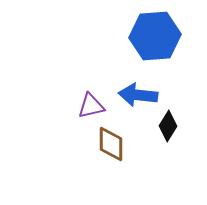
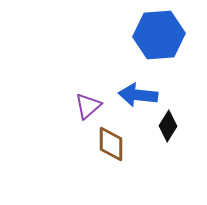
blue hexagon: moved 4 px right, 1 px up
purple triangle: moved 3 px left; rotated 28 degrees counterclockwise
